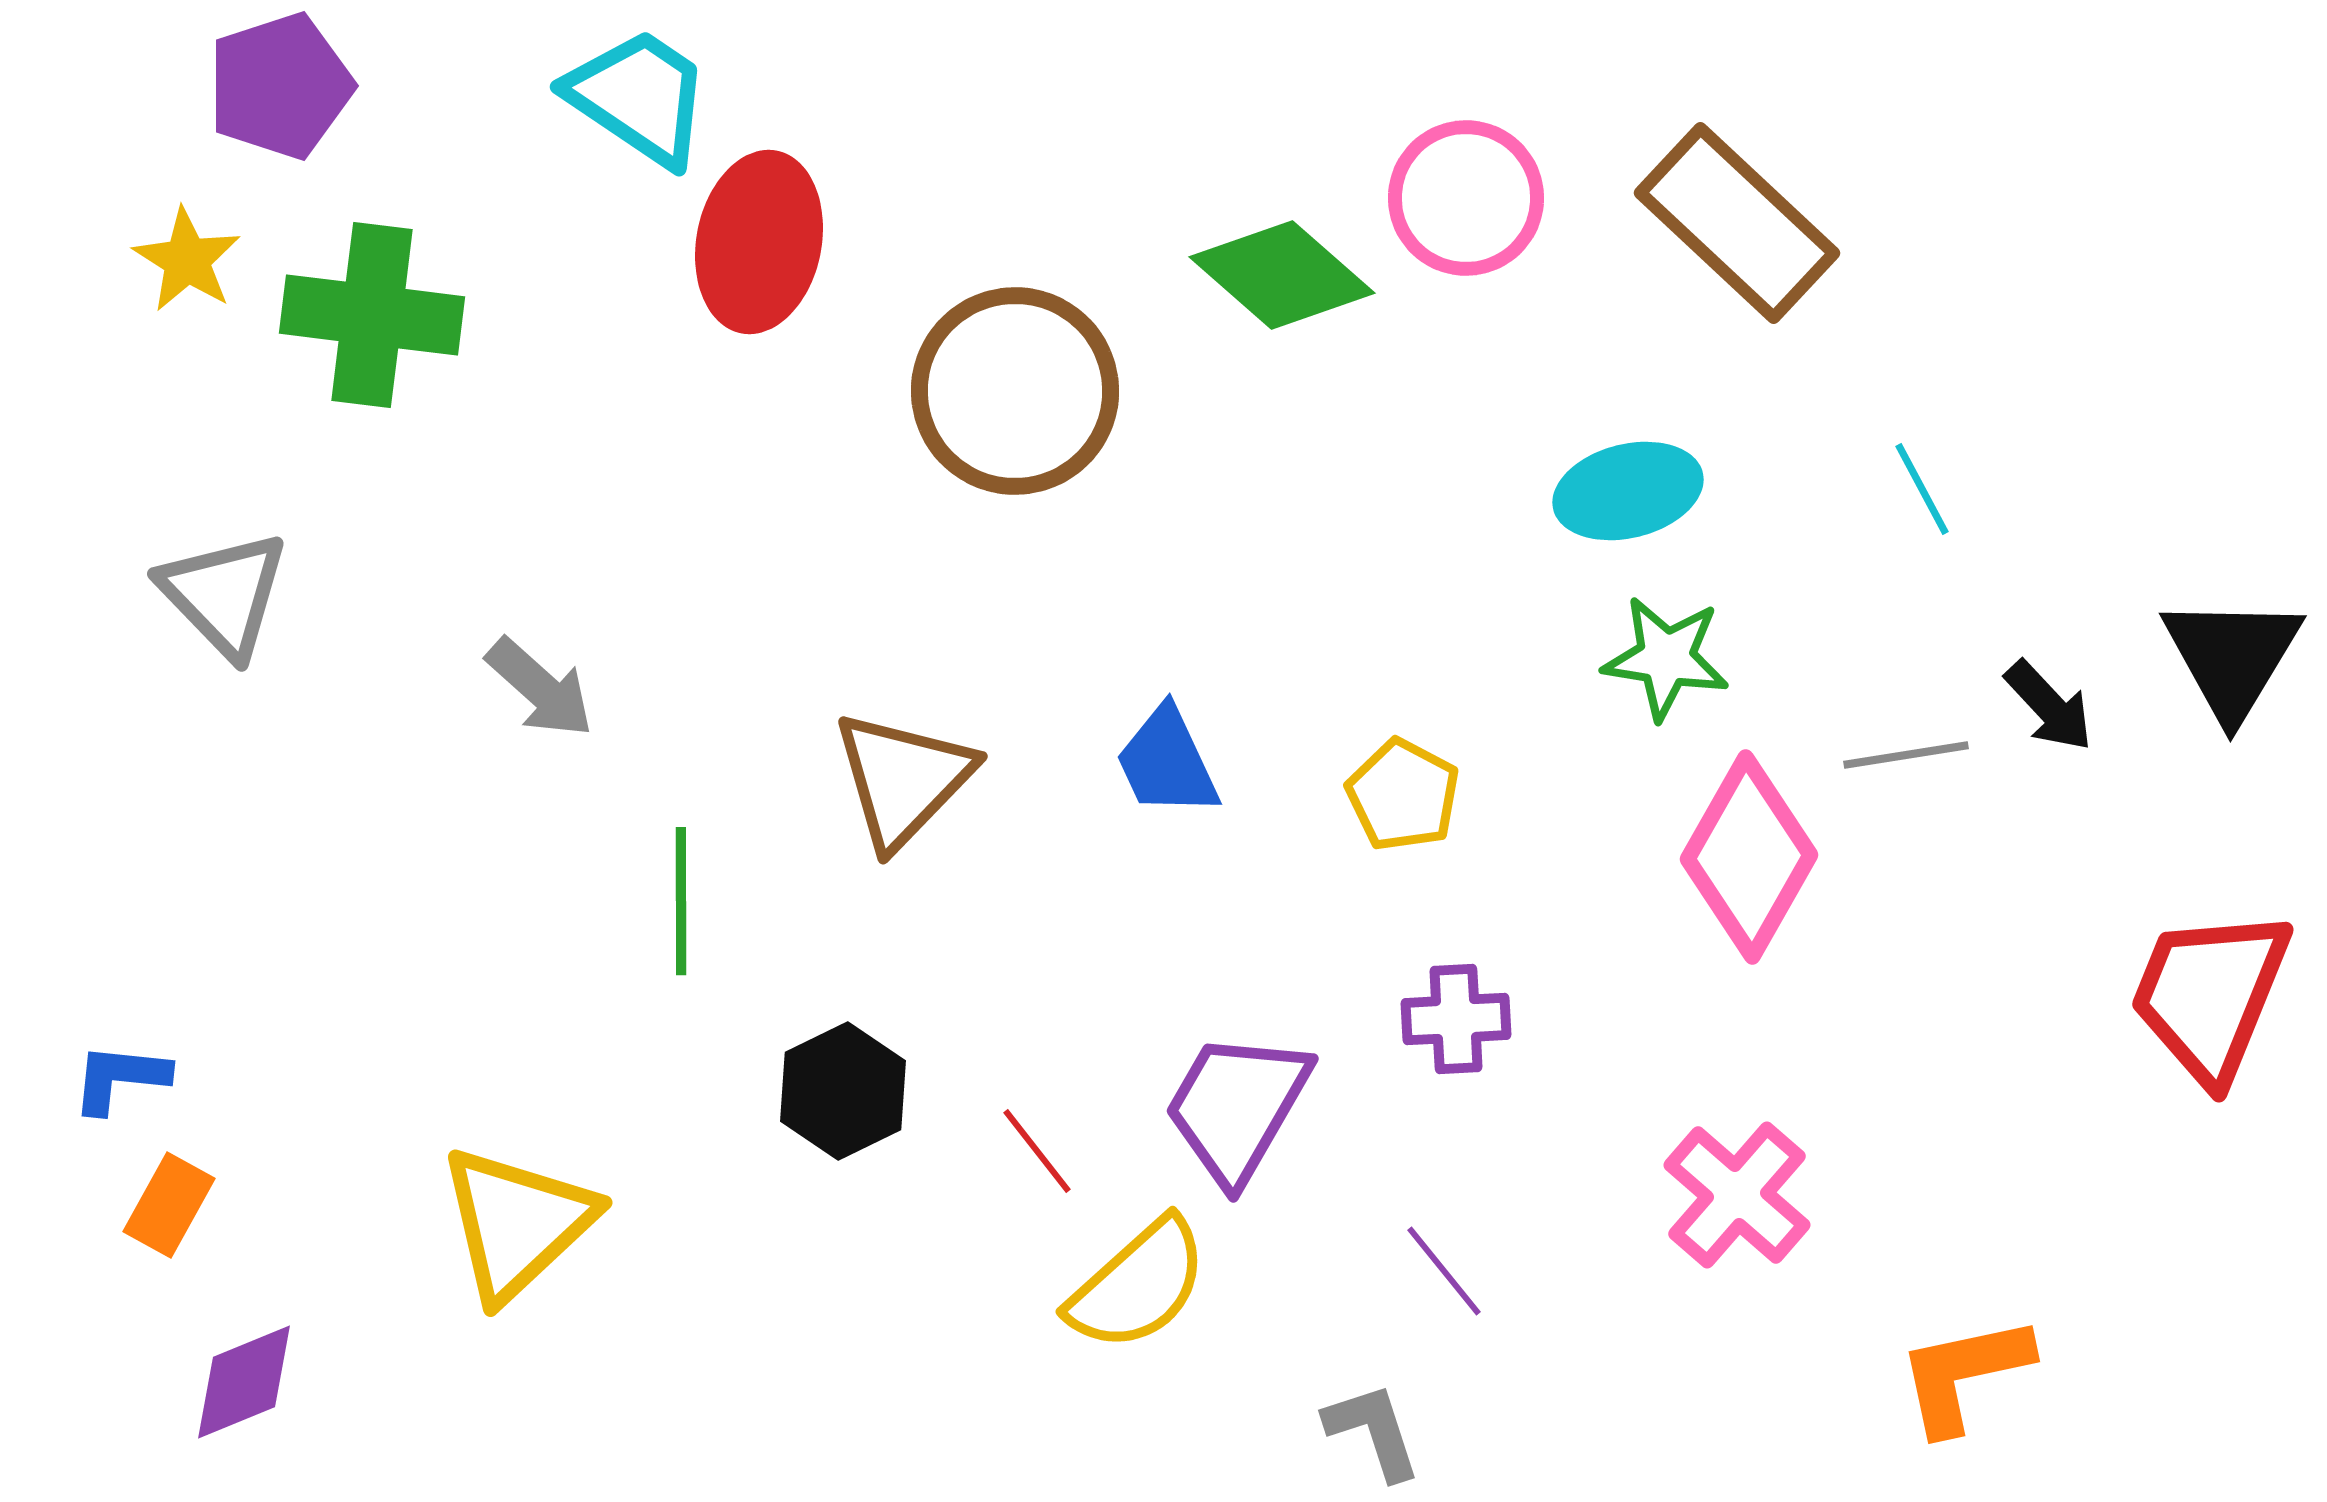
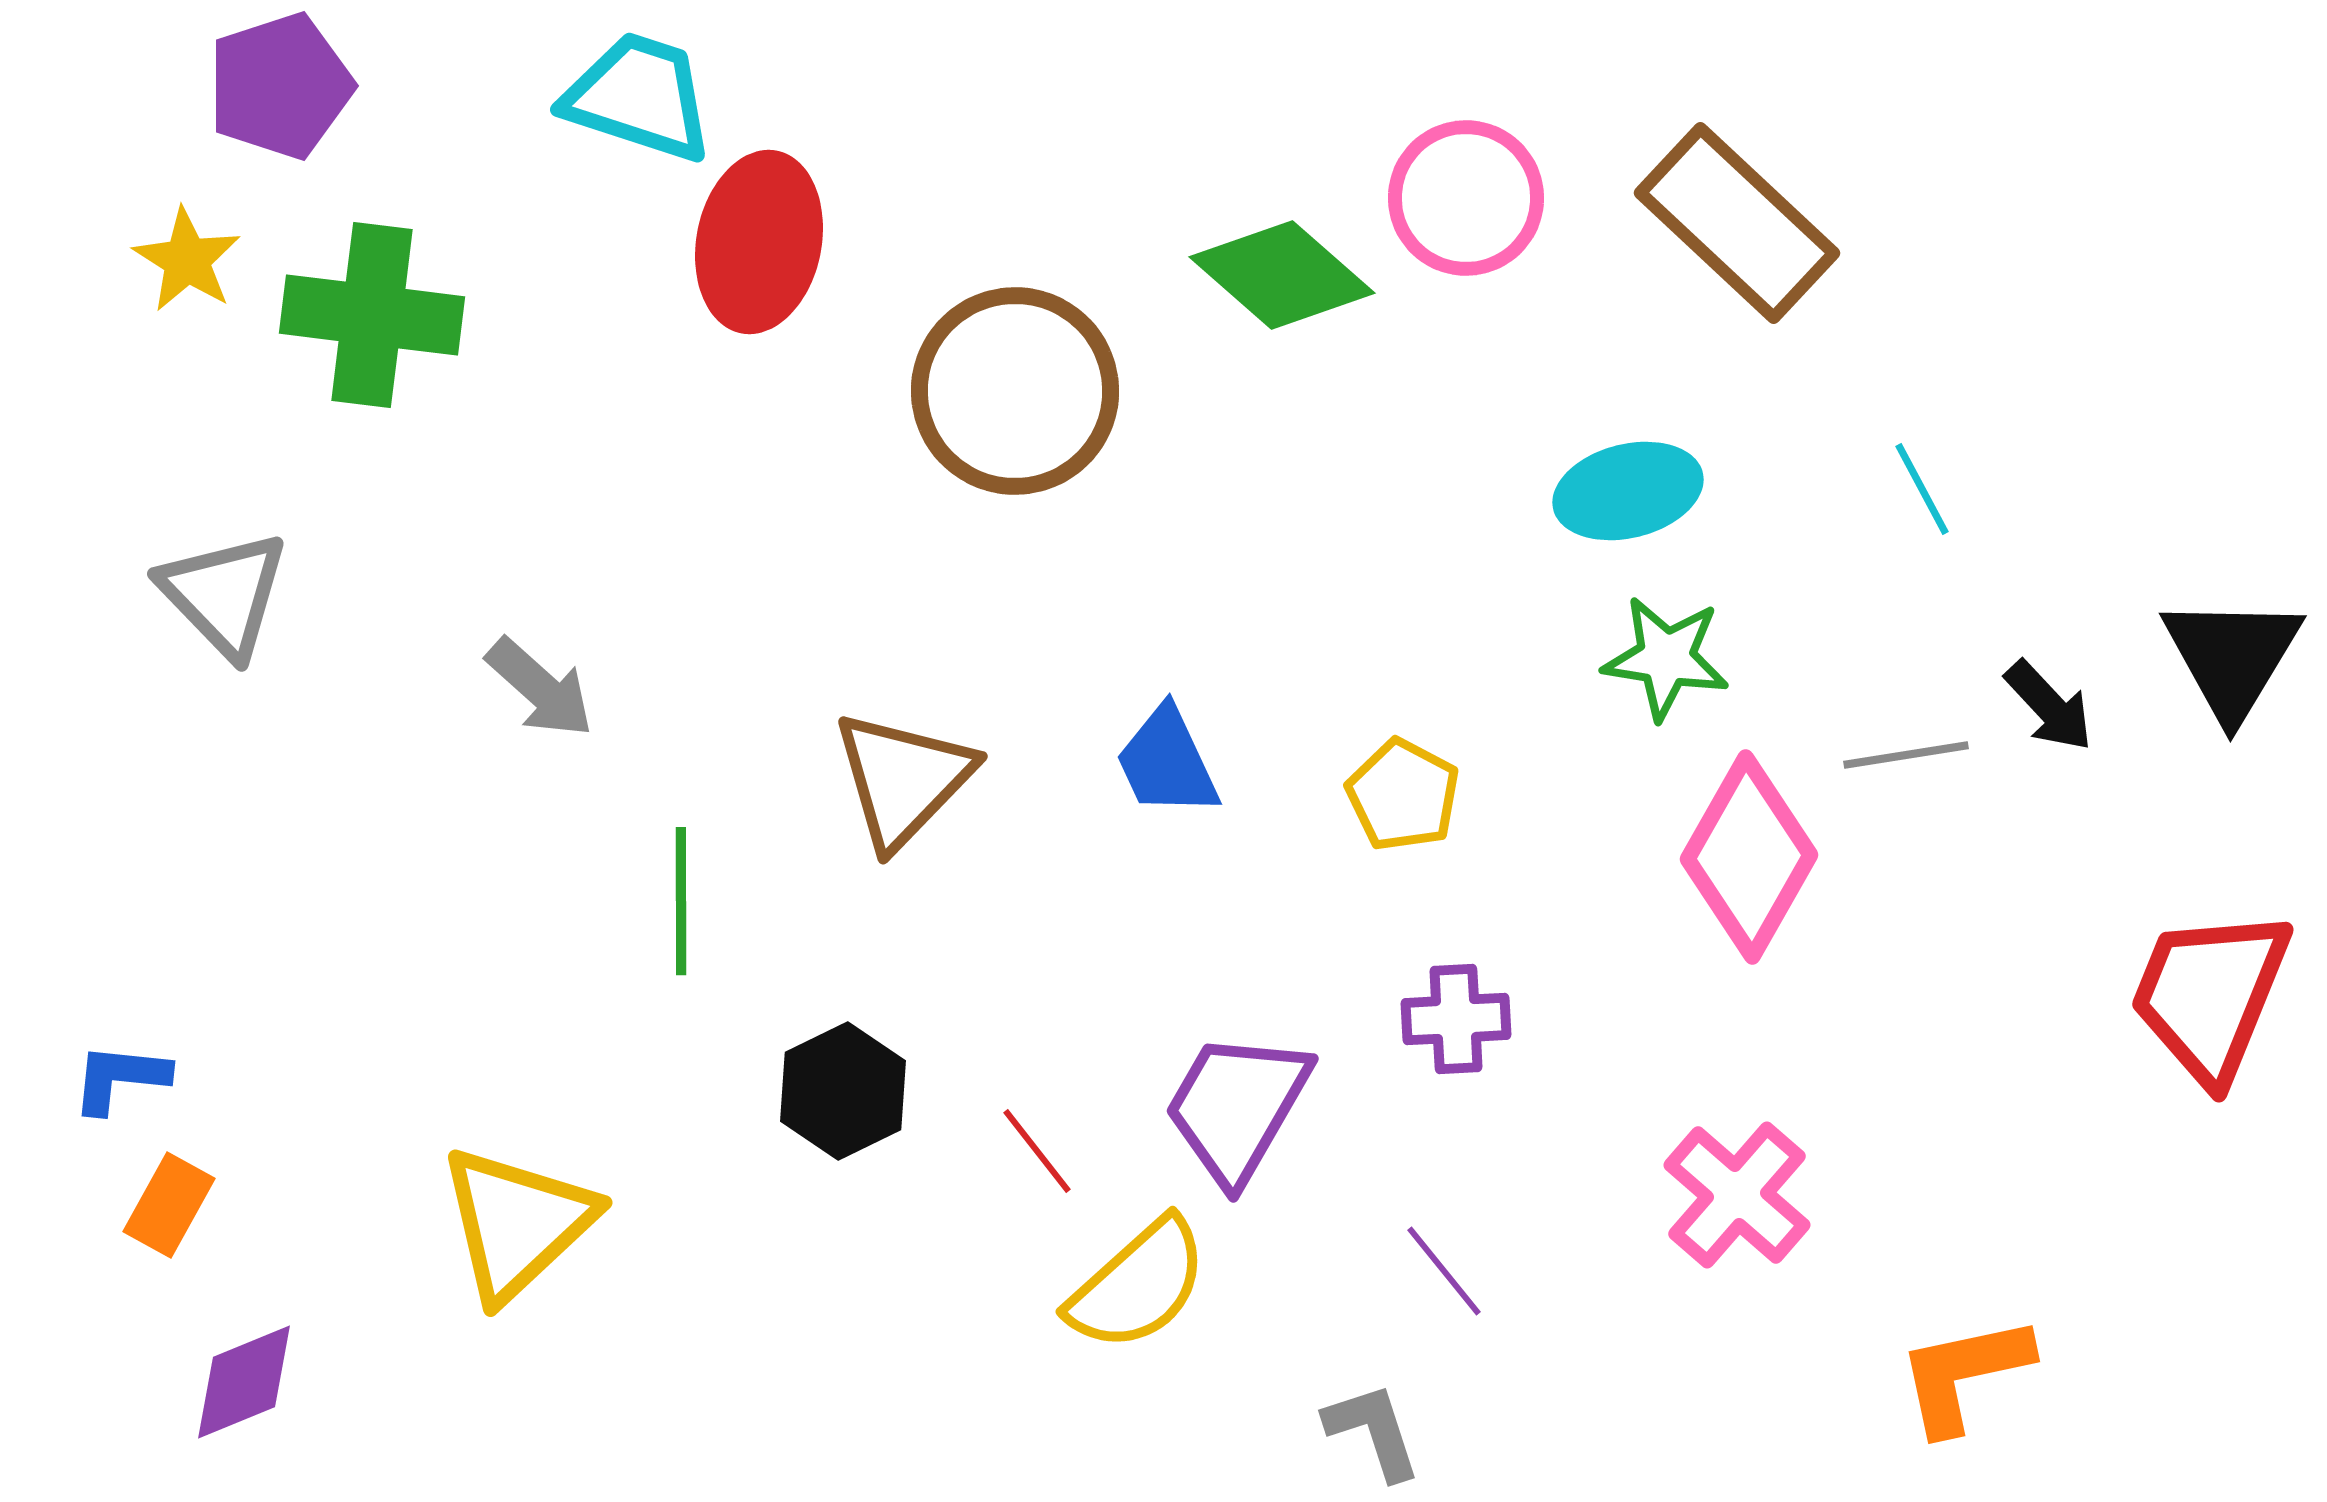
cyan trapezoid: rotated 16 degrees counterclockwise
